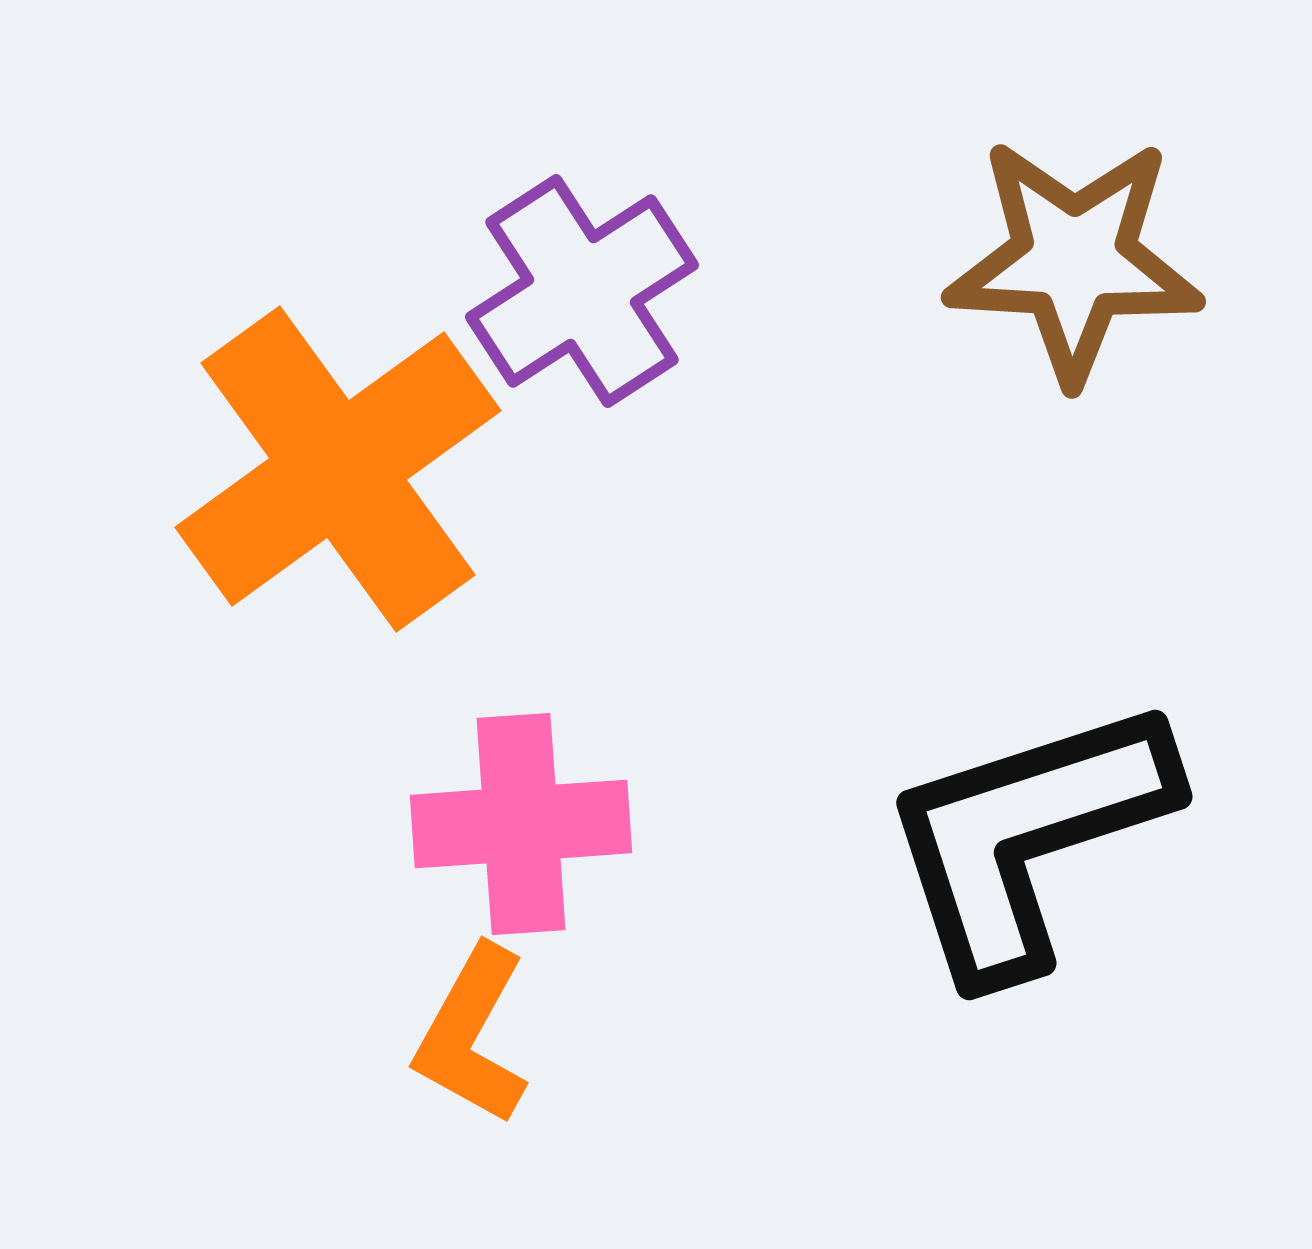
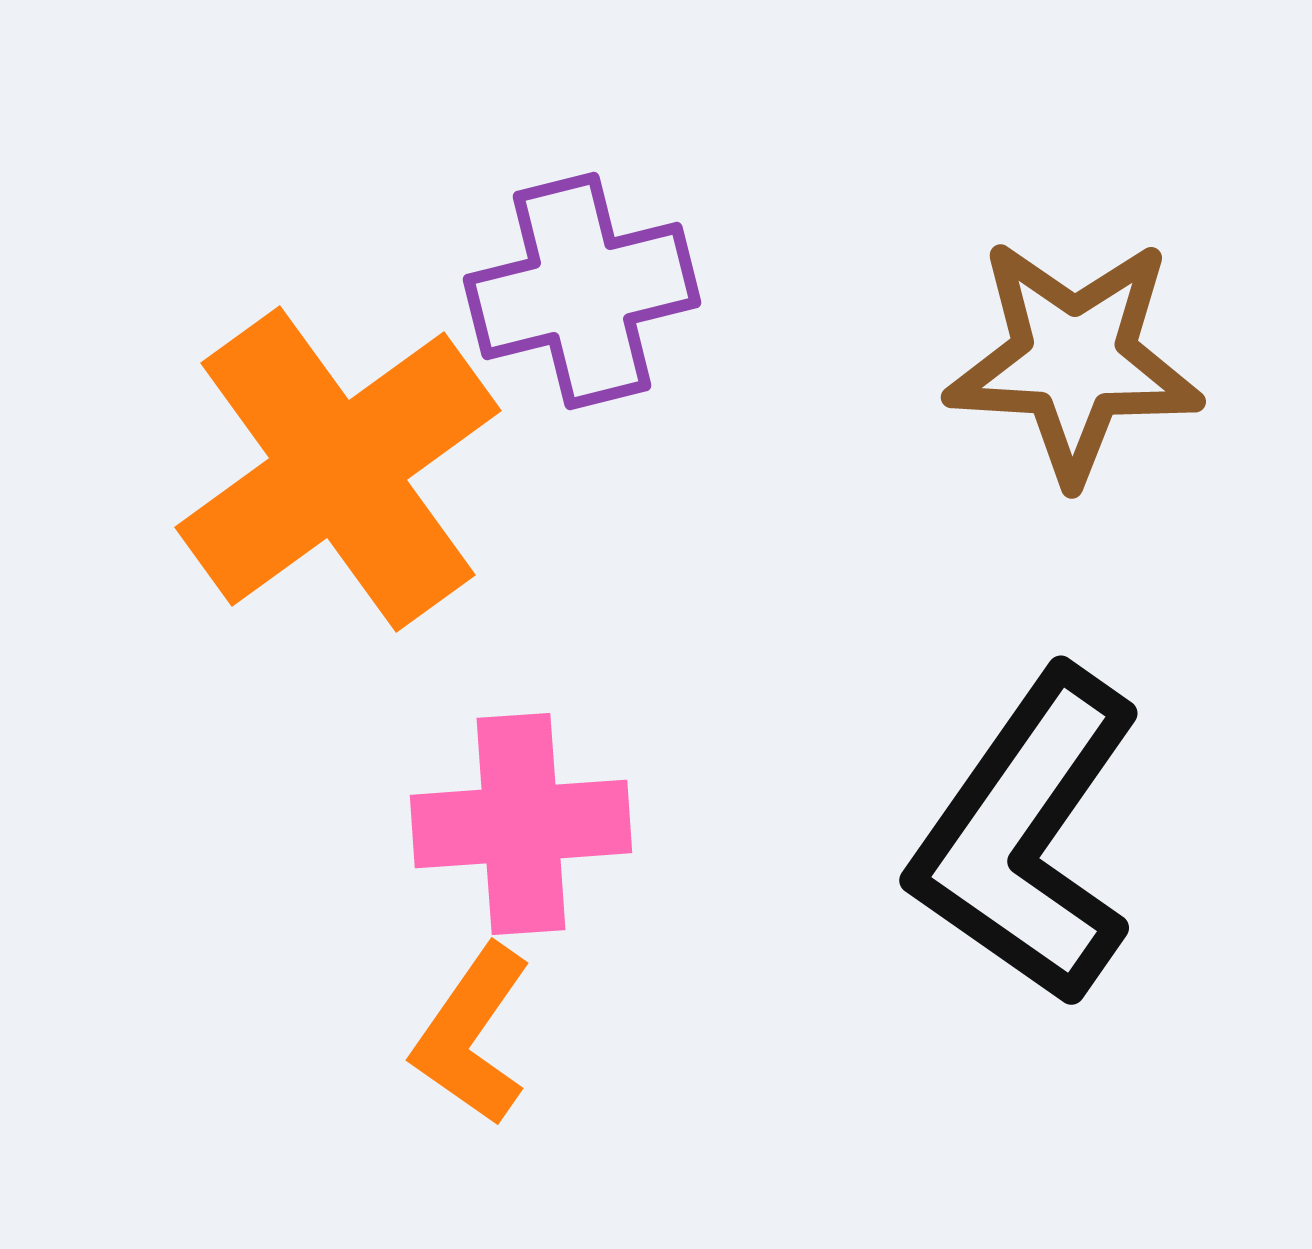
brown star: moved 100 px down
purple cross: rotated 19 degrees clockwise
black L-shape: rotated 37 degrees counterclockwise
orange L-shape: rotated 6 degrees clockwise
